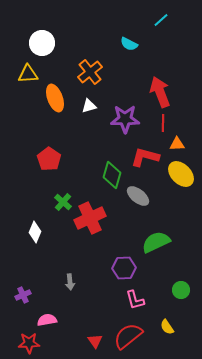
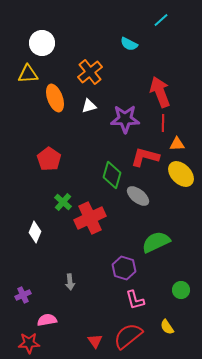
purple hexagon: rotated 20 degrees clockwise
